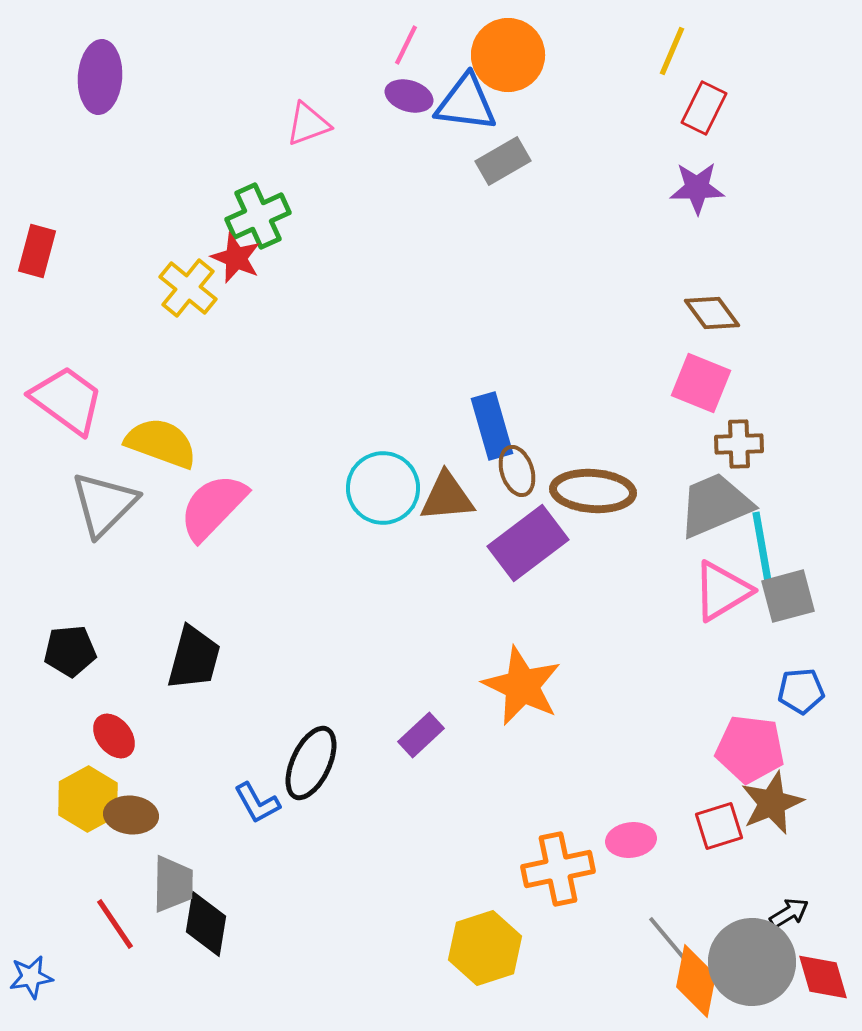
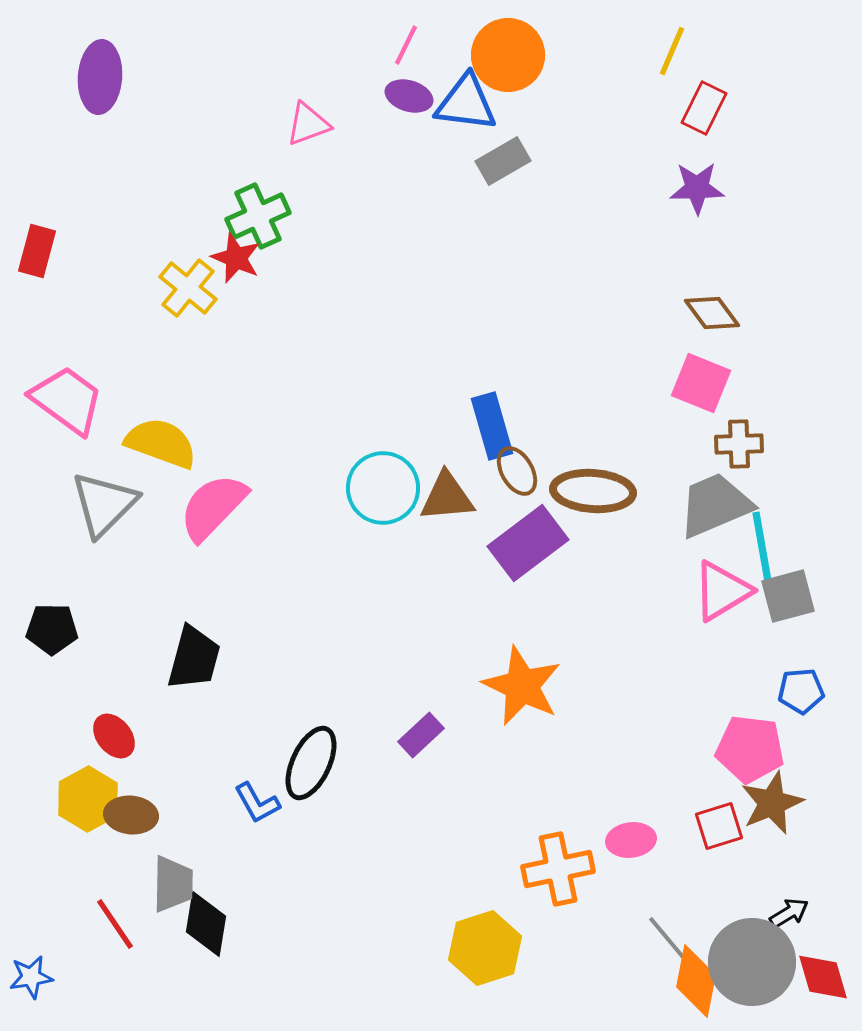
brown ellipse at (517, 471): rotated 12 degrees counterclockwise
black pentagon at (70, 651): moved 18 px left, 22 px up; rotated 6 degrees clockwise
